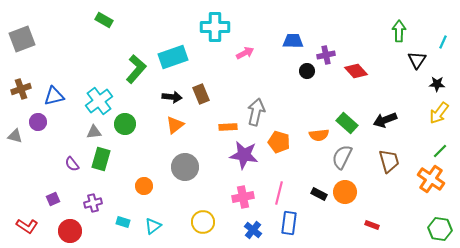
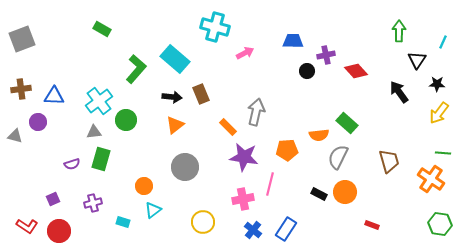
green rectangle at (104, 20): moved 2 px left, 9 px down
cyan cross at (215, 27): rotated 16 degrees clockwise
cyan rectangle at (173, 57): moved 2 px right, 2 px down; rotated 60 degrees clockwise
brown cross at (21, 89): rotated 12 degrees clockwise
blue triangle at (54, 96): rotated 15 degrees clockwise
black arrow at (385, 120): moved 14 px right, 28 px up; rotated 75 degrees clockwise
green circle at (125, 124): moved 1 px right, 4 px up
orange rectangle at (228, 127): rotated 48 degrees clockwise
orange pentagon at (279, 142): moved 8 px right, 8 px down; rotated 20 degrees counterclockwise
green line at (440, 151): moved 3 px right, 2 px down; rotated 49 degrees clockwise
purple star at (244, 155): moved 2 px down
gray semicircle at (342, 157): moved 4 px left
purple semicircle at (72, 164): rotated 70 degrees counterclockwise
pink line at (279, 193): moved 9 px left, 9 px up
pink cross at (243, 197): moved 2 px down
blue rectangle at (289, 223): moved 3 px left, 6 px down; rotated 25 degrees clockwise
cyan triangle at (153, 226): moved 16 px up
green hexagon at (440, 229): moved 5 px up
red circle at (70, 231): moved 11 px left
